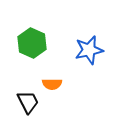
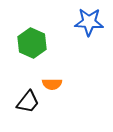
blue star: moved 28 px up; rotated 16 degrees clockwise
black trapezoid: rotated 65 degrees clockwise
